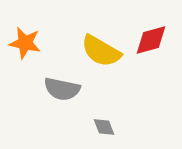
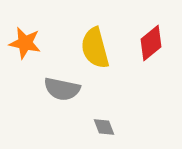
red diamond: moved 3 px down; rotated 24 degrees counterclockwise
yellow semicircle: moved 6 px left, 3 px up; rotated 45 degrees clockwise
